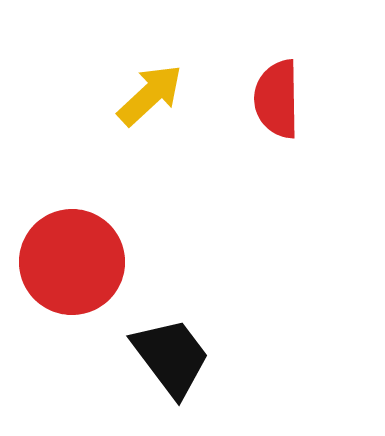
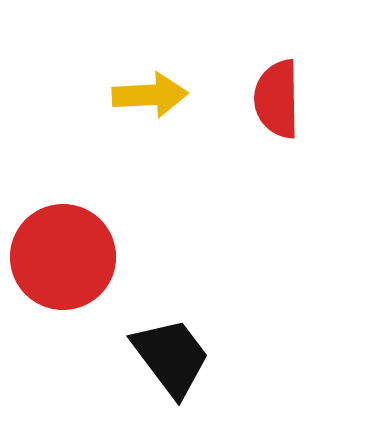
yellow arrow: rotated 40 degrees clockwise
red circle: moved 9 px left, 5 px up
